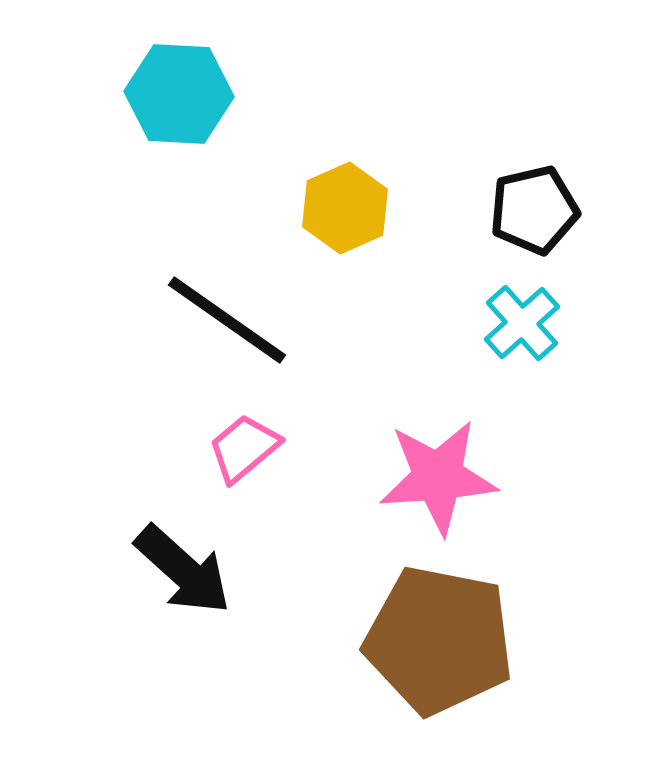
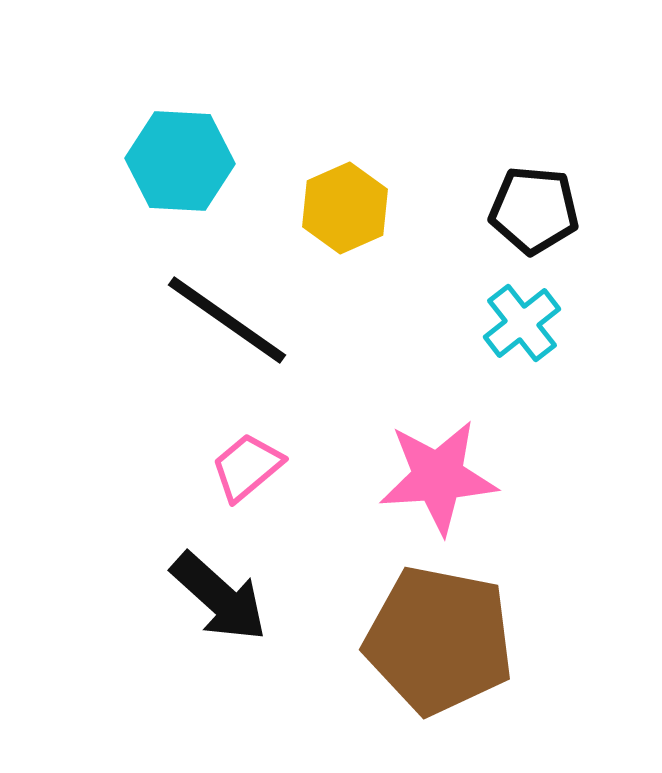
cyan hexagon: moved 1 px right, 67 px down
black pentagon: rotated 18 degrees clockwise
cyan cross: rotated 4 degrees clockwise
pink trapezoid: moved 3 px right, 19 px down
black arrow: moved 36 px right, 27 px down
